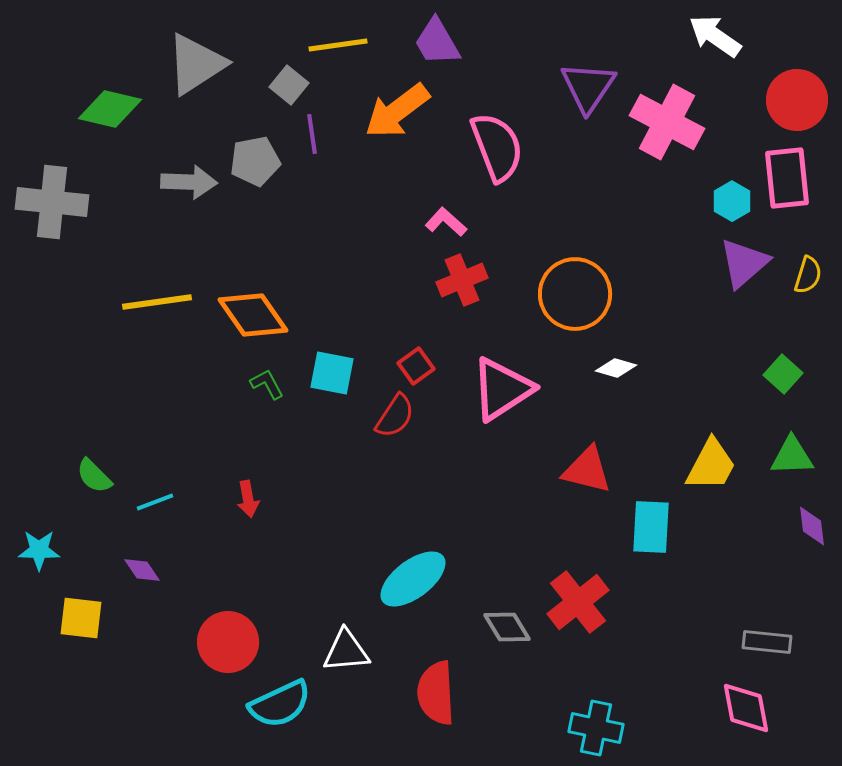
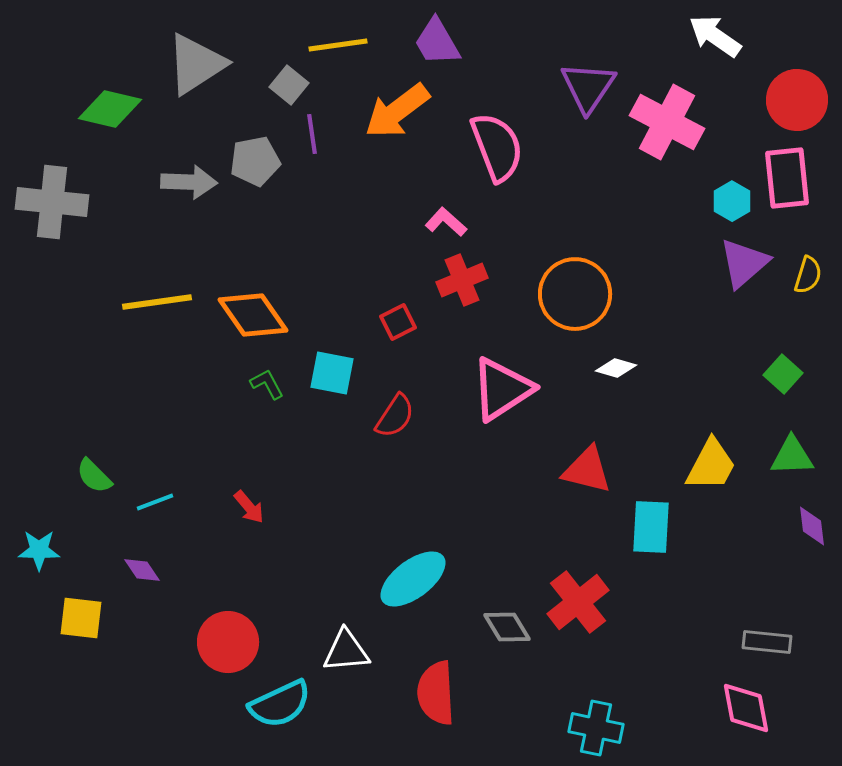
red square at (416, 366): moved 18 px left, 44 px up; rotated 9 degrees clockwise
red arrow at (248, 499): moved 1 px right, 8 px down; rotated 30 degrees counterclockwise
